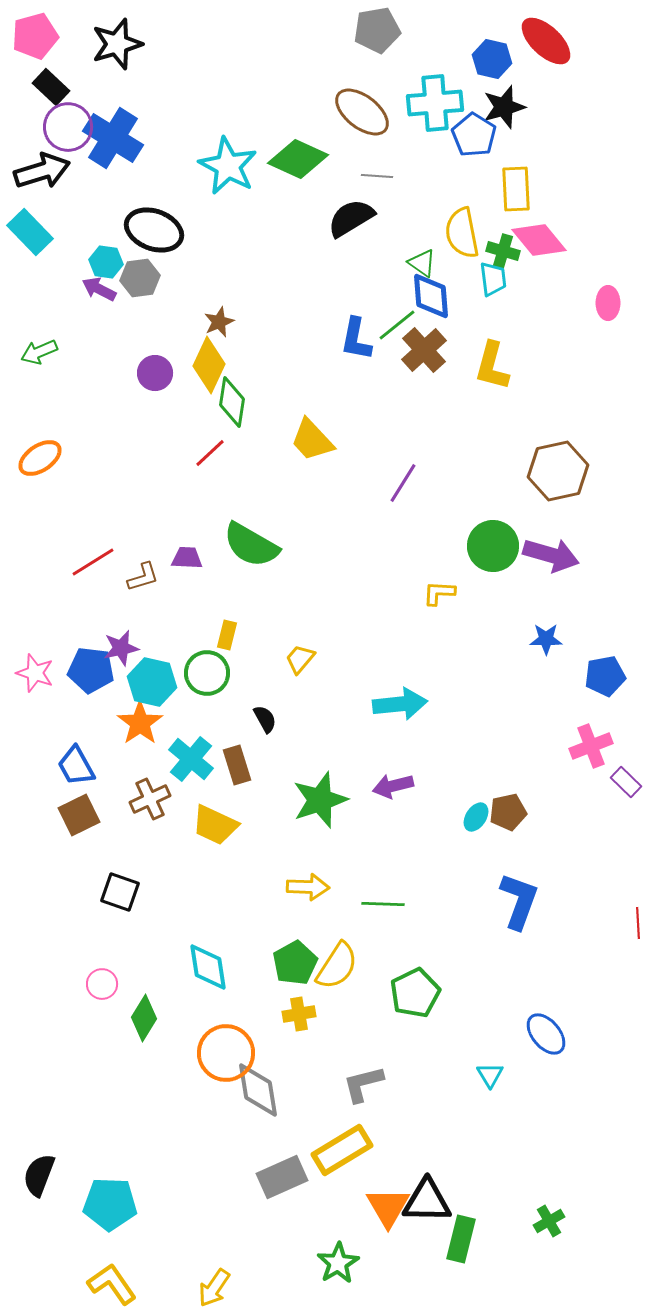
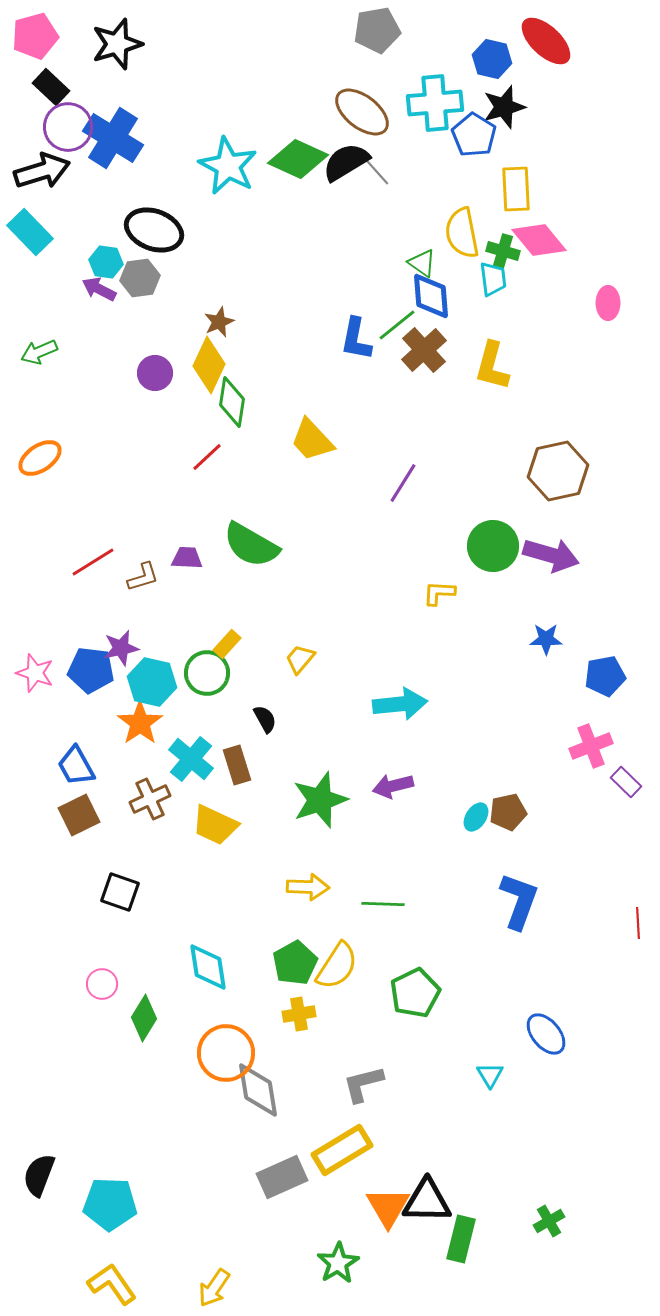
gray line at (377, 176): moved 4 px up; rotated 44 degrees clockwise
black semicircle at (351, 218): moved 5 px left, 56 px up
red line at (210, 453): moved 3 px left, 4 px down
yellow rectangle at (227, 635): moved 9 px down; rotated 28 degrees clockwise
